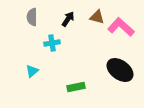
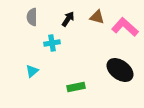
pink L-shape: moved 4 px right
